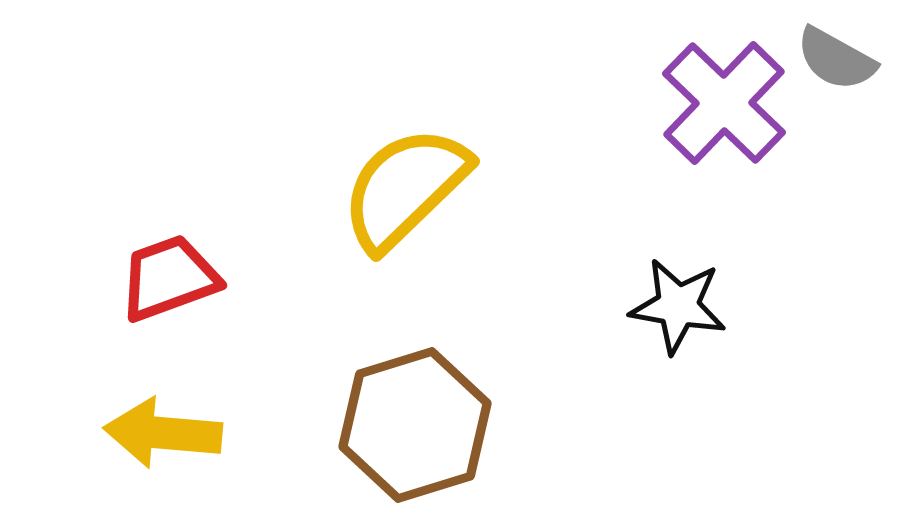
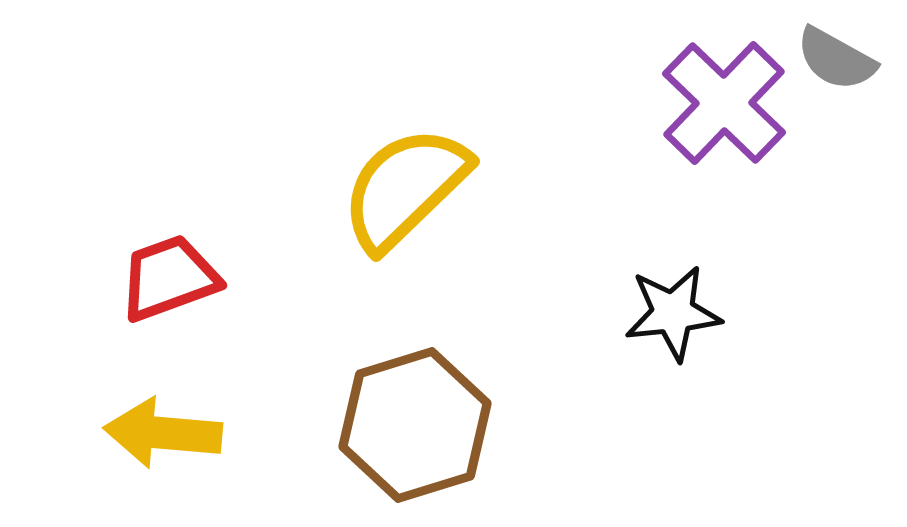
black star: moved 5 px left, 7 px down; rotated 16 degrees counterclockwise
